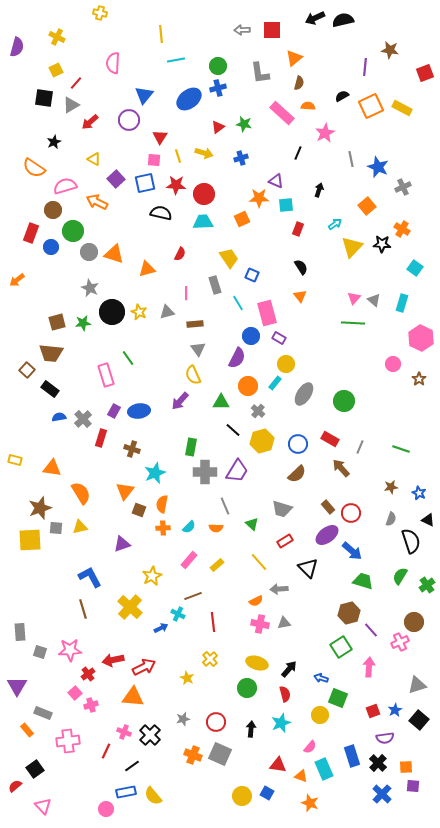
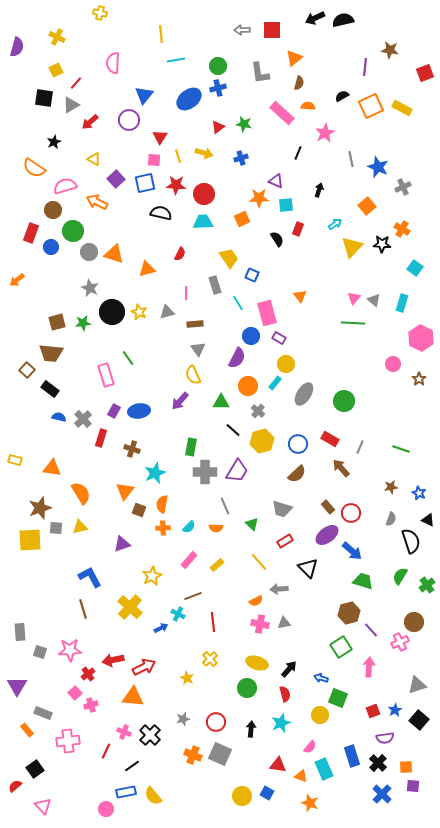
black semicircle at (301, 267): moved 24 px left, 28 px up
blue semicircle at (59, 417): rotated 24 degrees clockwise
